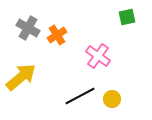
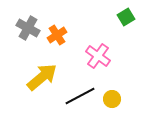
green square: moved 1 px left; rotated 18 degrees counterclockwise
yellow arrow: moved 21 px right
